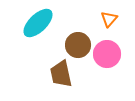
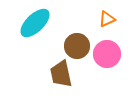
orange triangle: moved 2 px left; rotated 24 degrees clockwise
cyan ellipse: moved 3 px left
brown circle: moved 1 px left, 1 px down
